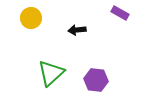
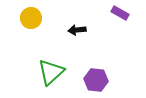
green triangle: moved 1 px up
